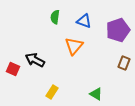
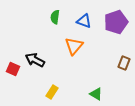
purple pentagon: moved 2 px left, 8 px up
